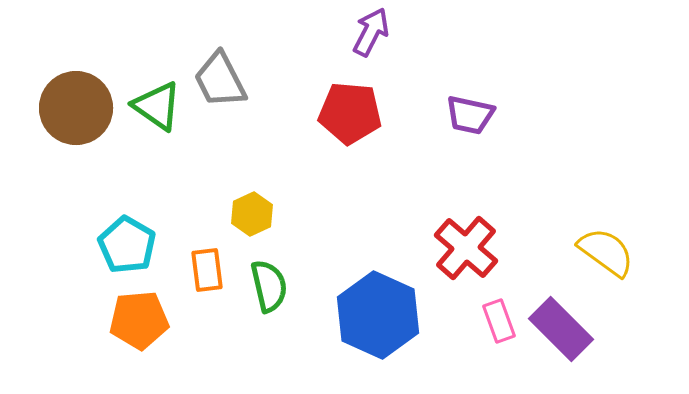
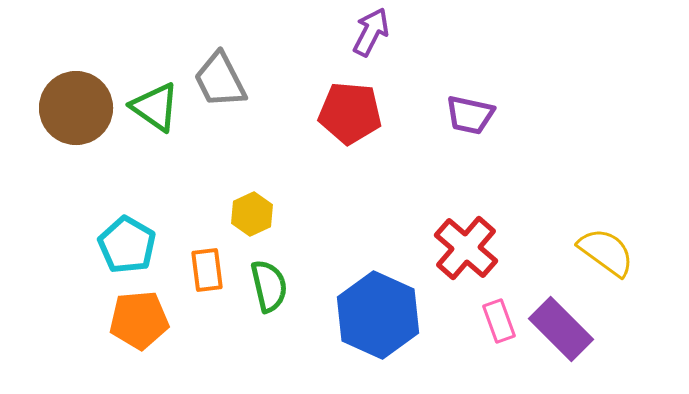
green triangle: moved 2 px left, 1 px down
